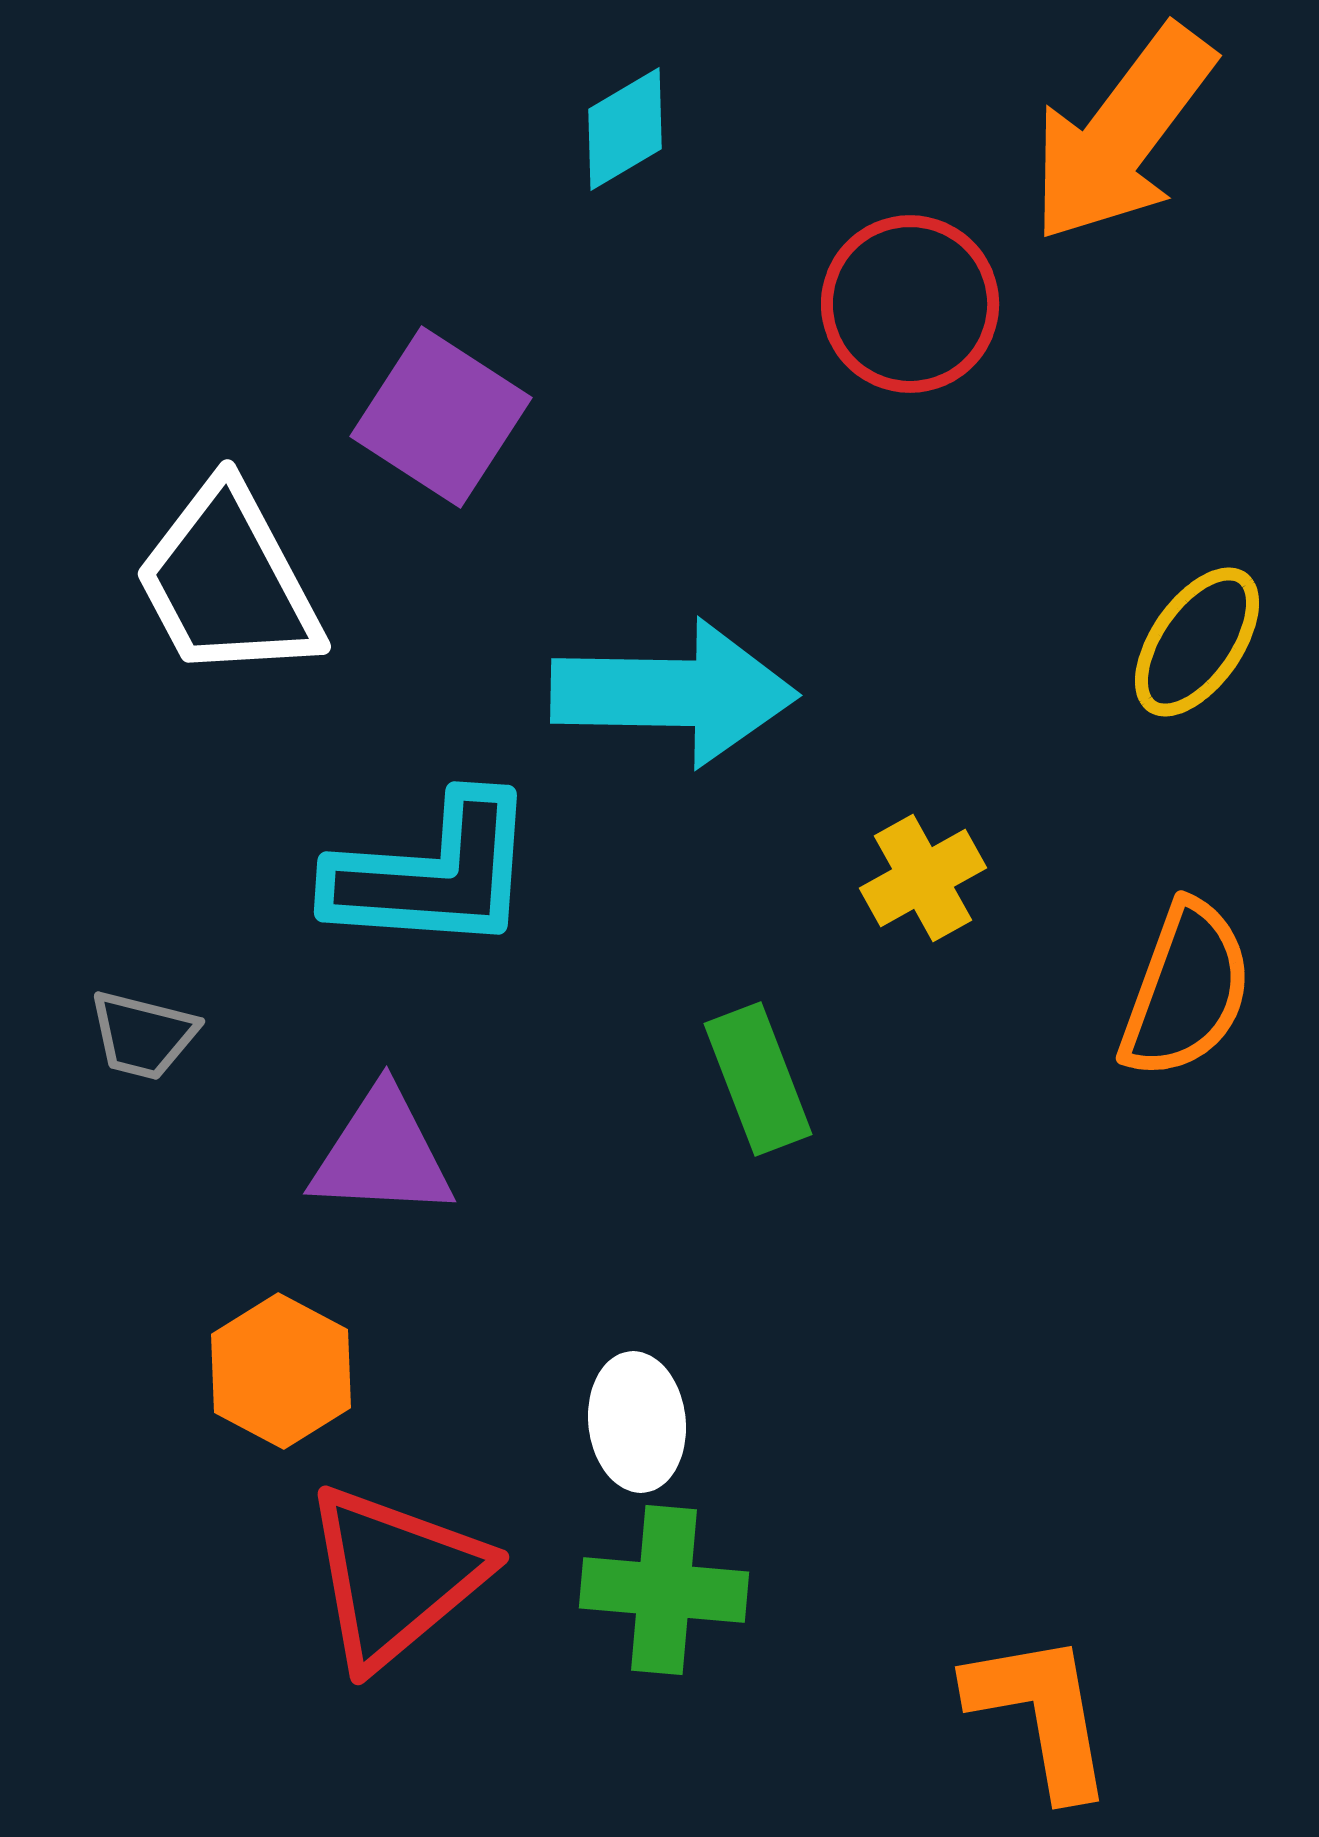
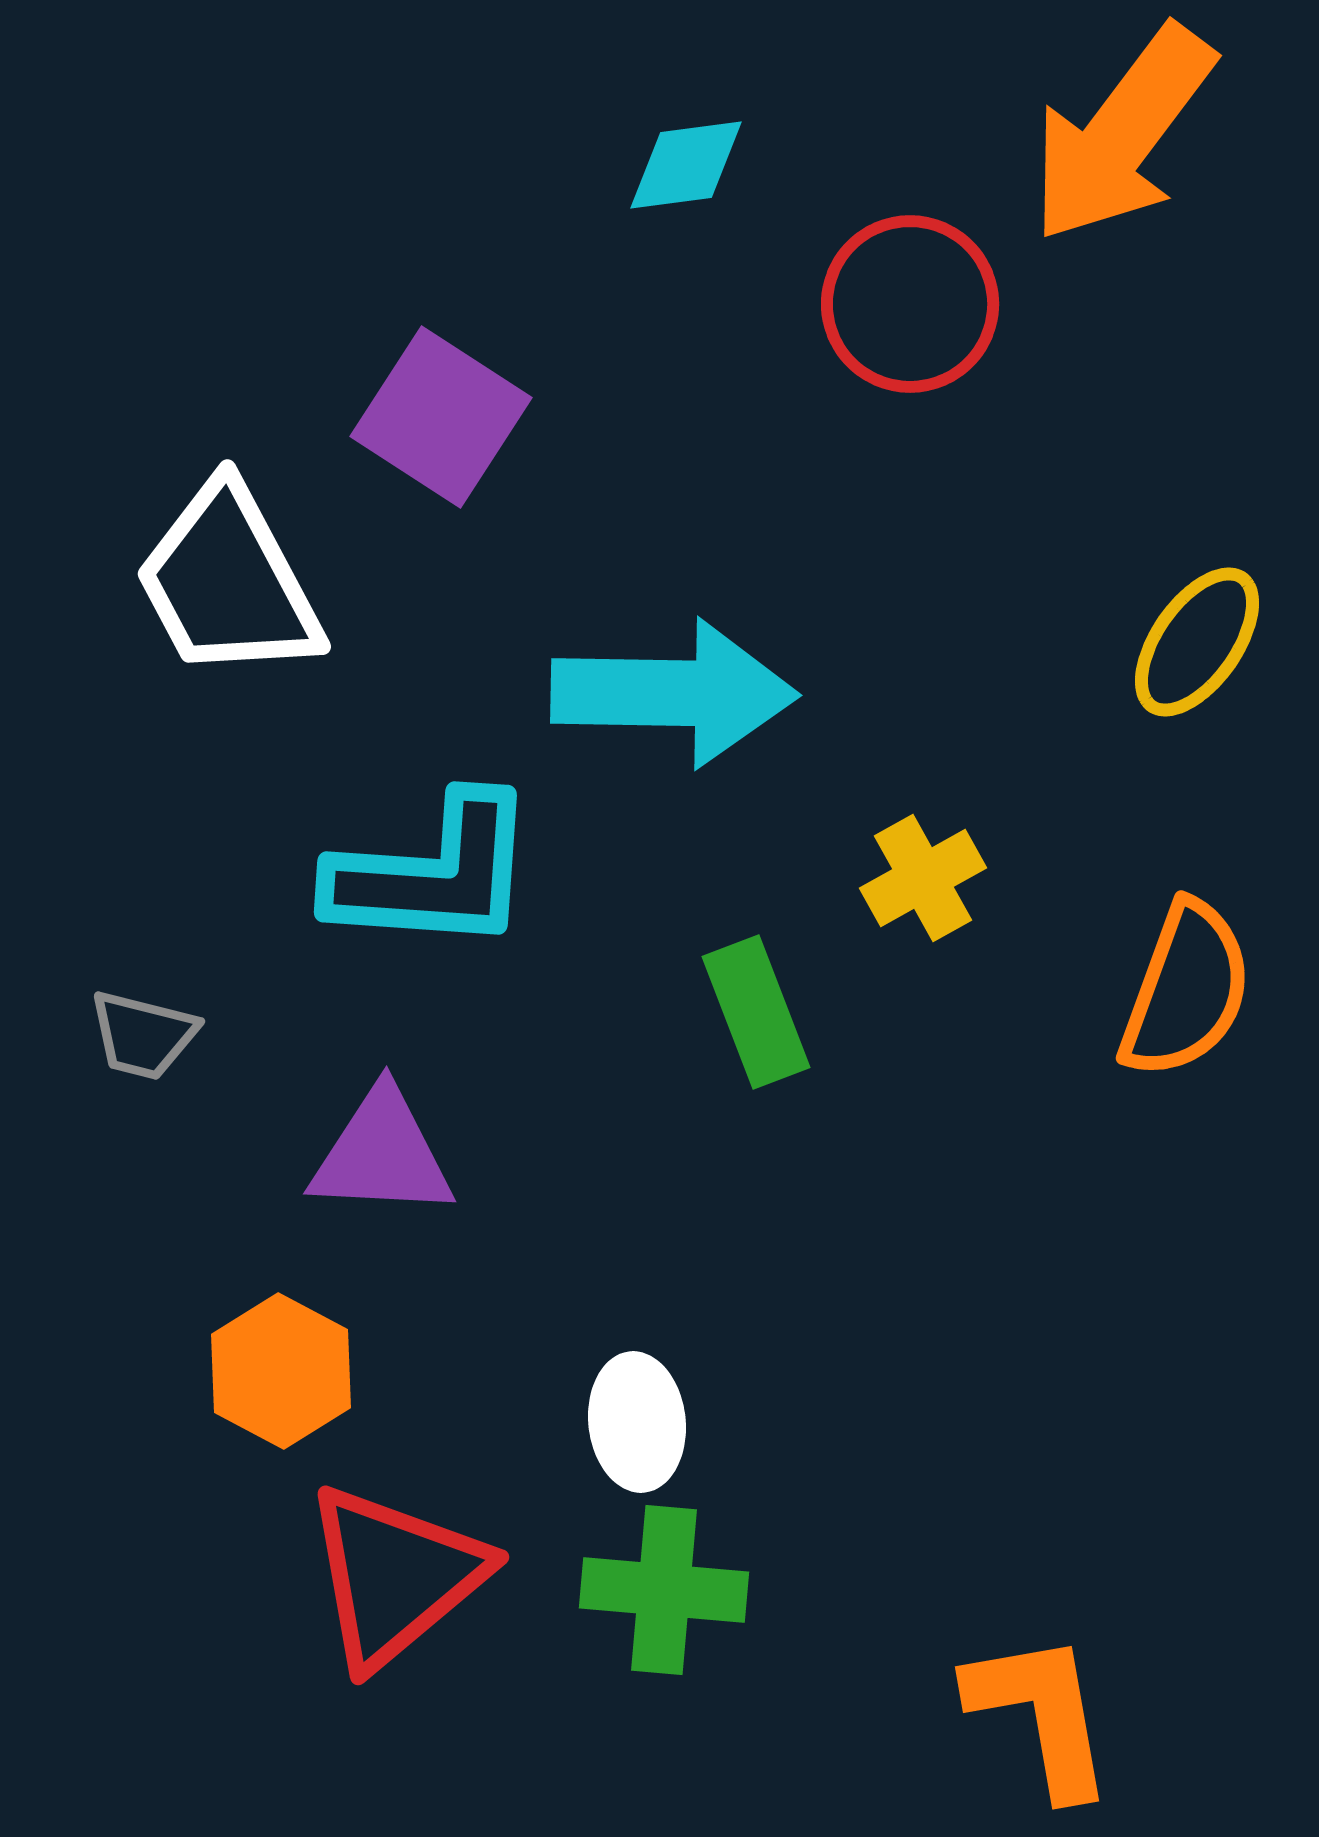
cyan diamond: moved 61 px right, 36 px down; rotated 23 degrees clockwise
green rectangle: moved 2 px left, 67 px up
